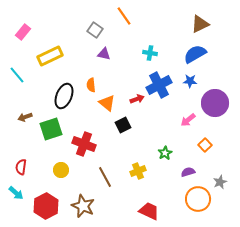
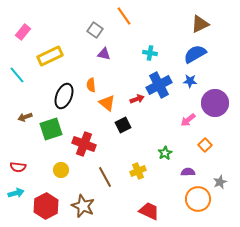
red semicircle: moved 3 px left; rotated 91 degrees counterclockwise
purple semicircle: rotated 16 degrees clockwise
cyan arrow: rotated 56 degrees counterclockwise
